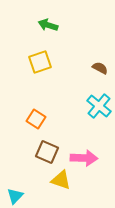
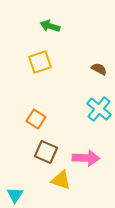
green arrow: moved 2 px right, 1 px down
brown semicircle: moved 1 px left, 1 px down
cyan cross: moved 3 px down
brown square: moved 1 px left
pink arrow: moved 2 px right
cyan triangle: moved 1 px up; rotated 12 degrees counterclockwise
